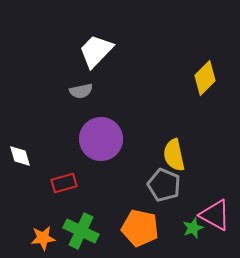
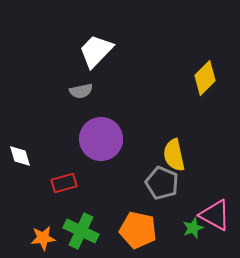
gray pentagon: moved 2 px left, 2 px up
orange pentagon: moved 2 px left, 2 px down
